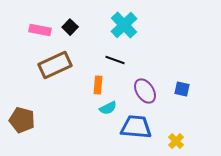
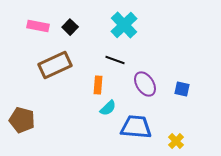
pink rectangle: moved 2 px left, 4 px up
purple ellipse: moved 7 px up
cyan semicircle: rotated 18 degrees counterclockwise
